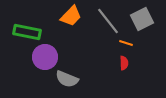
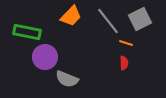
gray square: moved 2 px left
